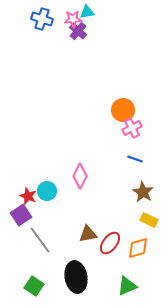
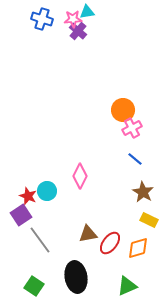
blue line: rotated 21 degrees clockwise
